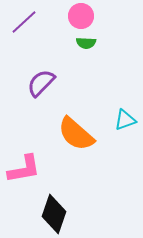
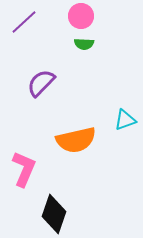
green semicircle: moved 2 px left, 1 px down
orange semicircle: moved 6 px down; rotated 54 degrees counterclockwise
pink L-shape: rotated 57 degrees counterclockwise
